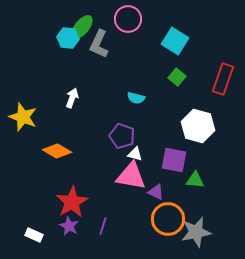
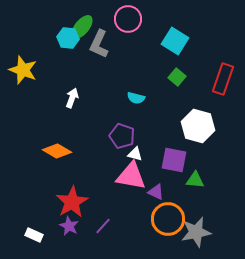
yellow star: moved 47 px up
purple line: rotated 24 degrees clockwise
